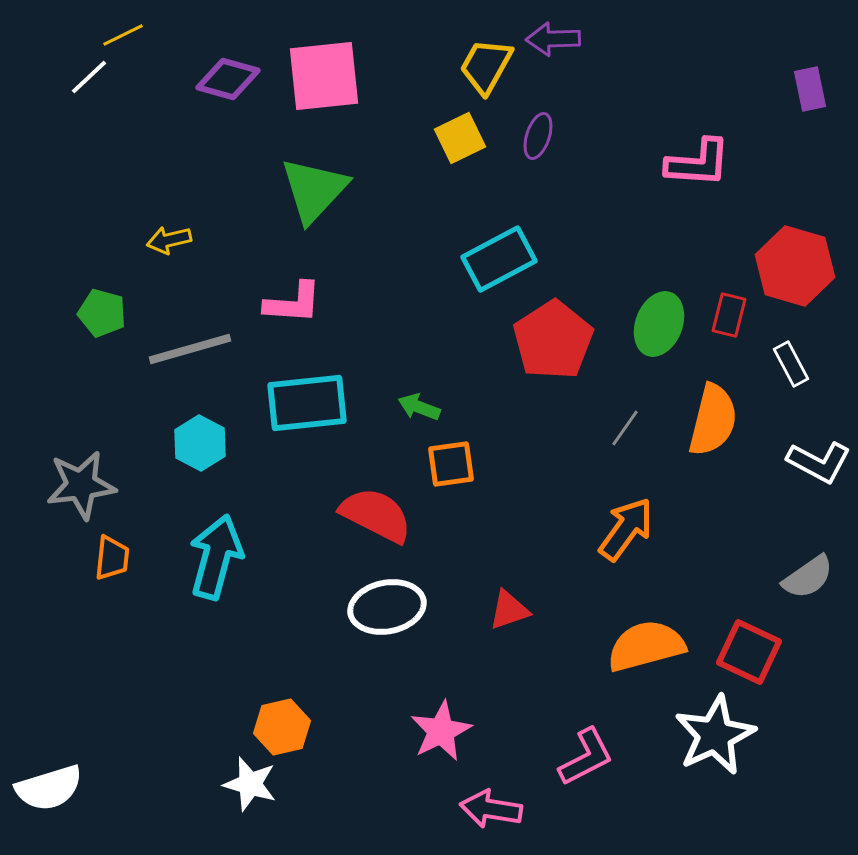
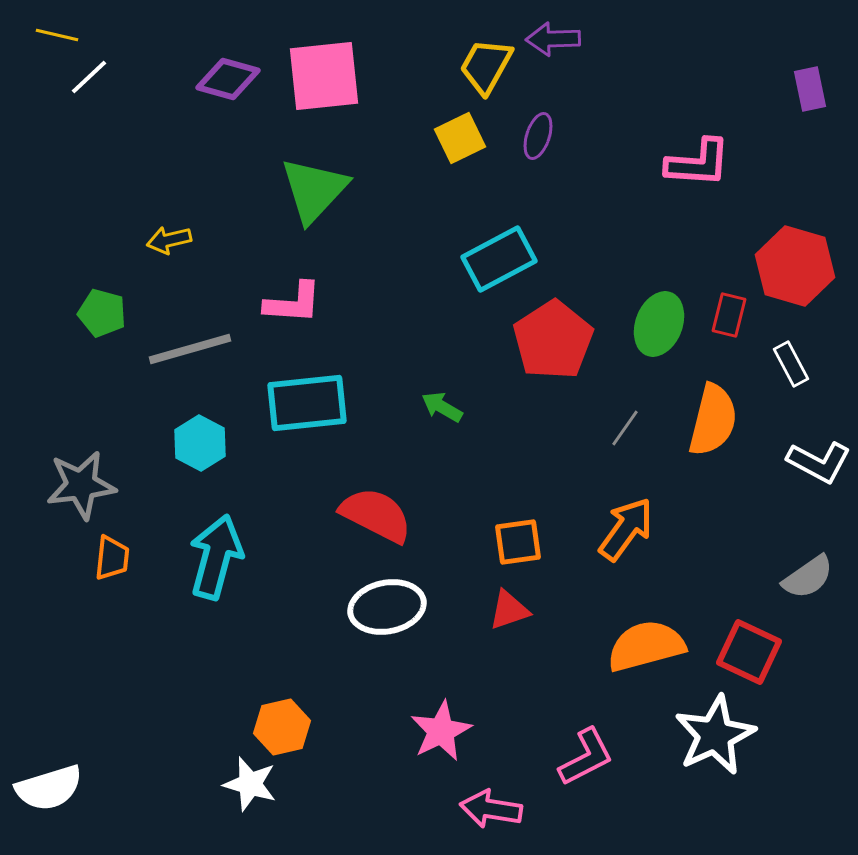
yellow line at (123, 35): moved 66 px left; rotated 39 degrees clockwise
green arrow at (419, 407): moved 23 px right; rotated 9 degrees clockwise
orange square at (451, 464): moved 67 px right, 78 px down
